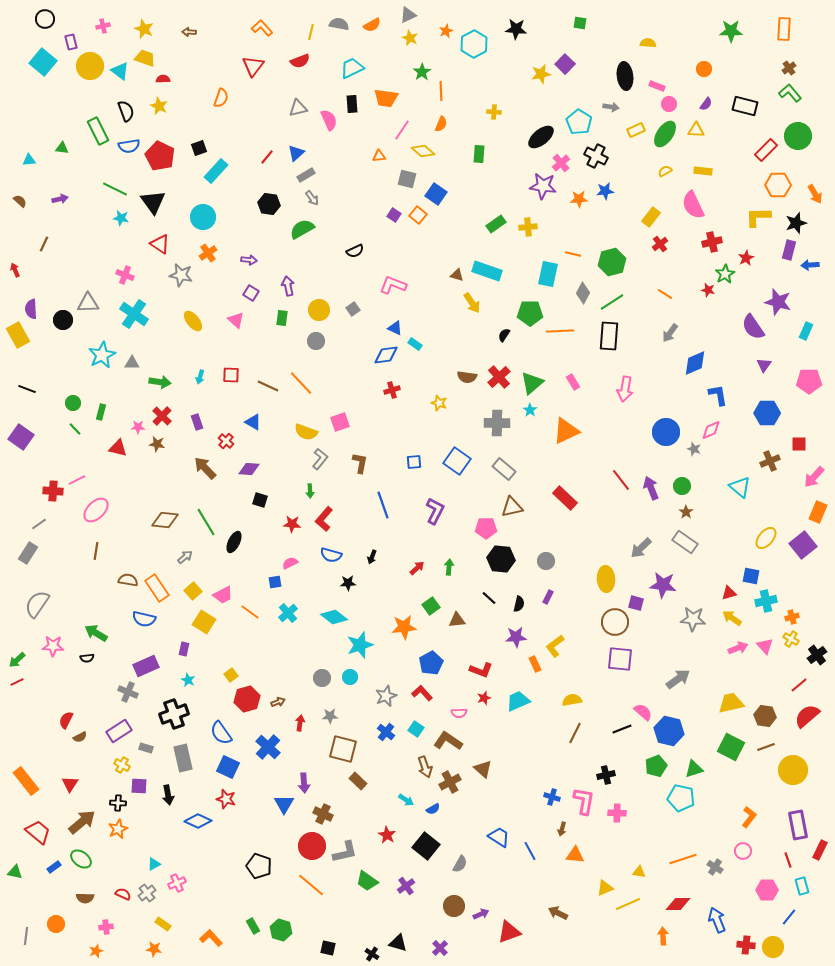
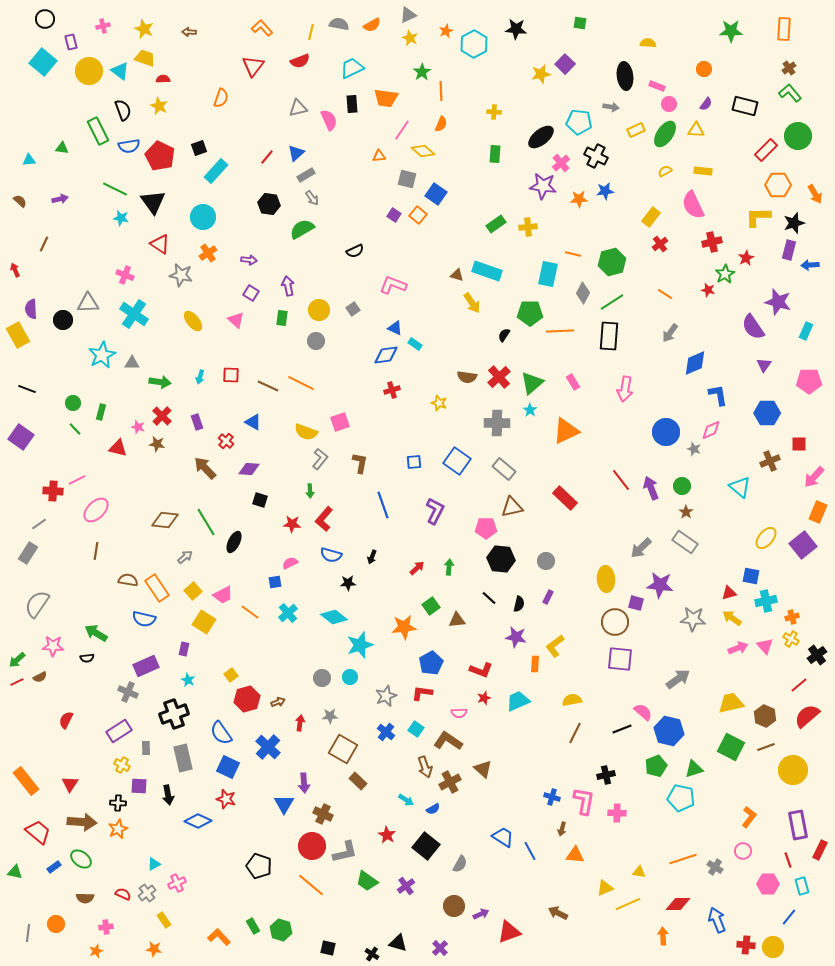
yellow circle at (90, 66): moved 1 px left, 5 px down
black semicircle at (126, 111): moved 3 px left, 1 px up
cyan pentagon at (579, 122): rotated 25 degrees counterclockwise
green rectangle at (479, 154): moved 16 px right
black star at (796, 223): moved 2 px left
orange line at (301, 383): rotated 20 degrees counterclockwise
pink star at (138, 427): rotated 16 degrees clockwise
purple star at (663, 585): moved 3 px left
purple star at (516, 637): rotated 15 degrees clockwise
orange rectangle at (535, 664): rotated 28 degrees clockwise
red L-shape at (422, 693): rotated 40 degrees counterclockwise
brown hexagon at (765, 716): rotated 15 degrees clockwise
brown semicircle at (80, 737): moved 40 px left, 60 px up
gray rectangle at (146, 748): rotated 72 degrees clockwise
brown square at (343, 749): rotated 16 degrees clockwise
brown arrow at (82, 822): rotated 44 degrees clockwise
blue trapezoid at (499, 837): moved 4 px right
pink hexagon at (767, 890): moved 1 px right, 6 px up
yellow rectangle at (163, 924): moved 1 px right, 4 px up; rotated 21 degrees clockwise
gray line at (26, 936): moved 2 px right, 3 px up
orange L-shape at (211, 938): moved 8 px right, 1 px up
